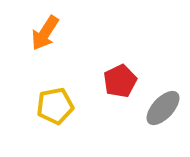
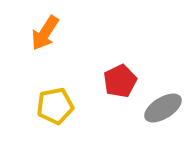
gray ellipse: rotated 15 degrees clockwise
